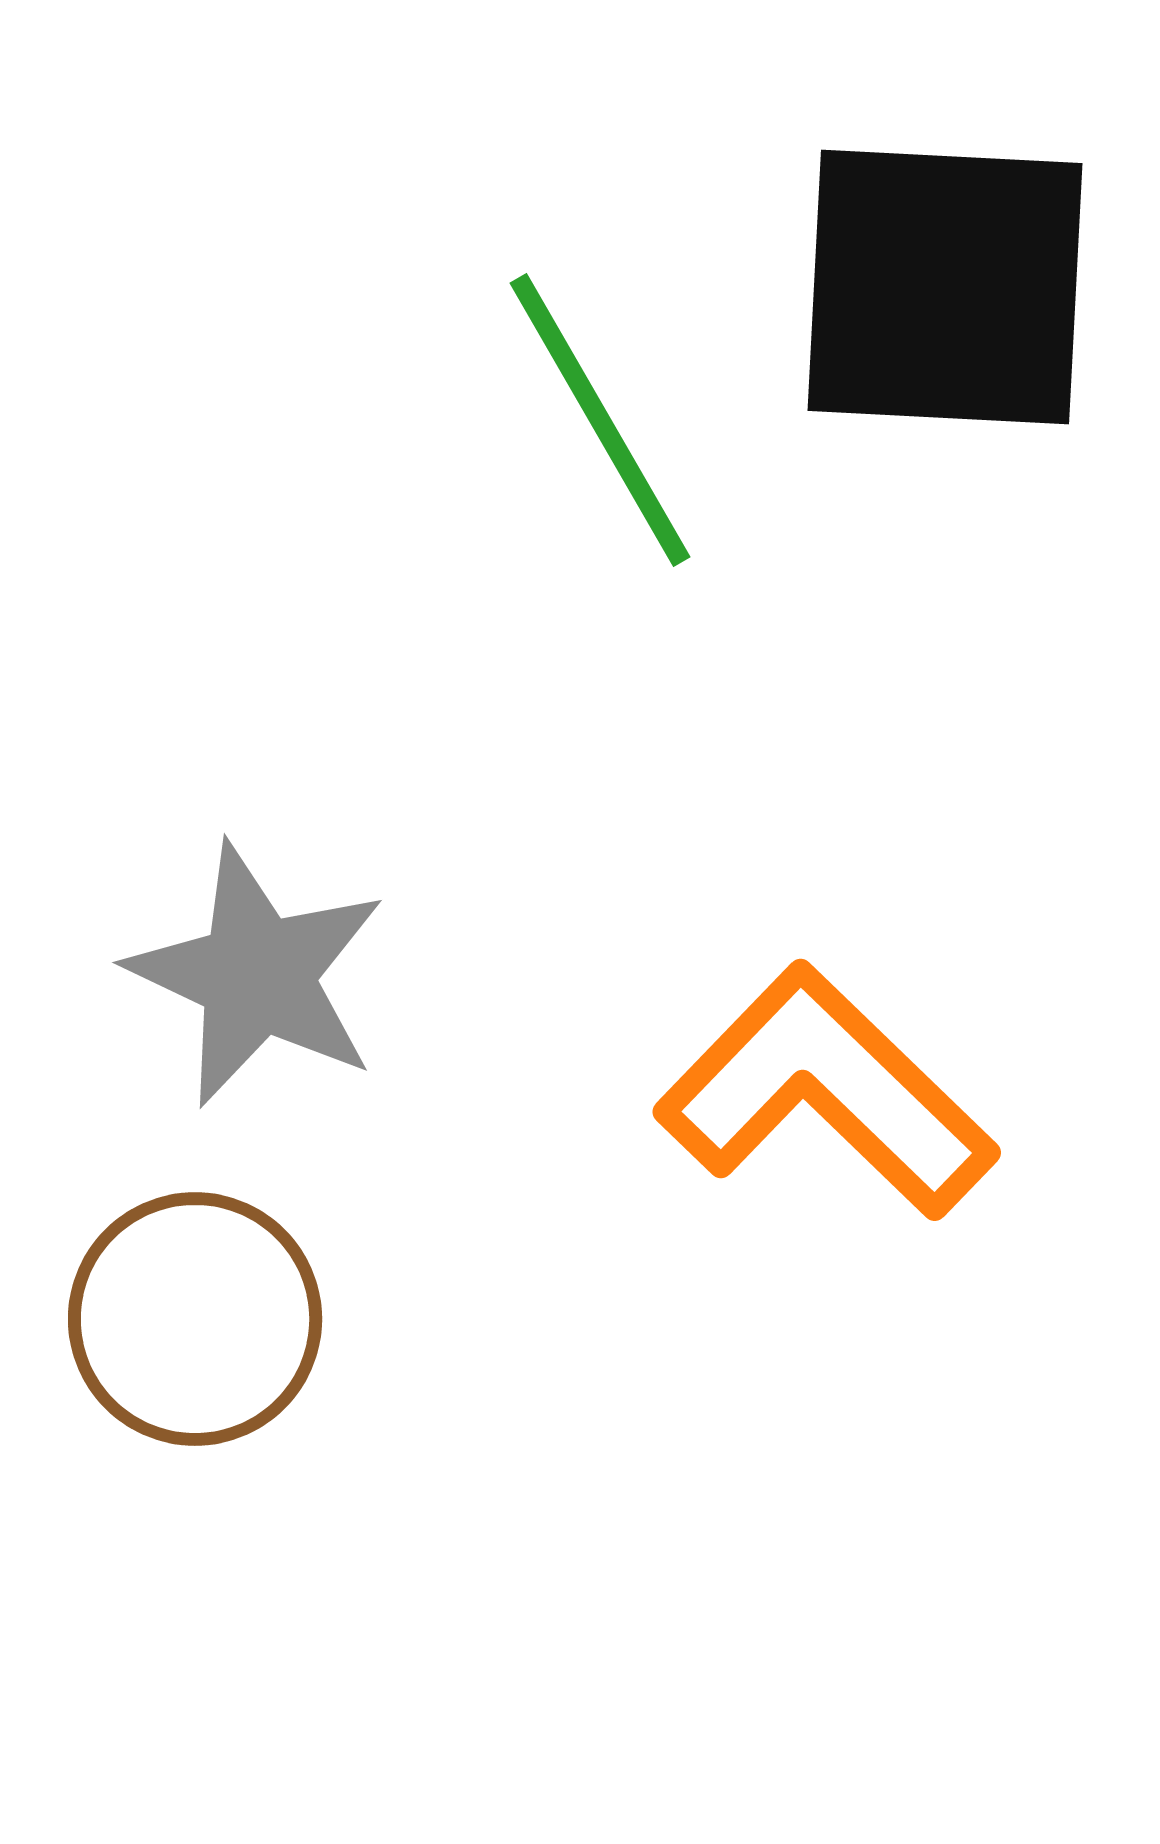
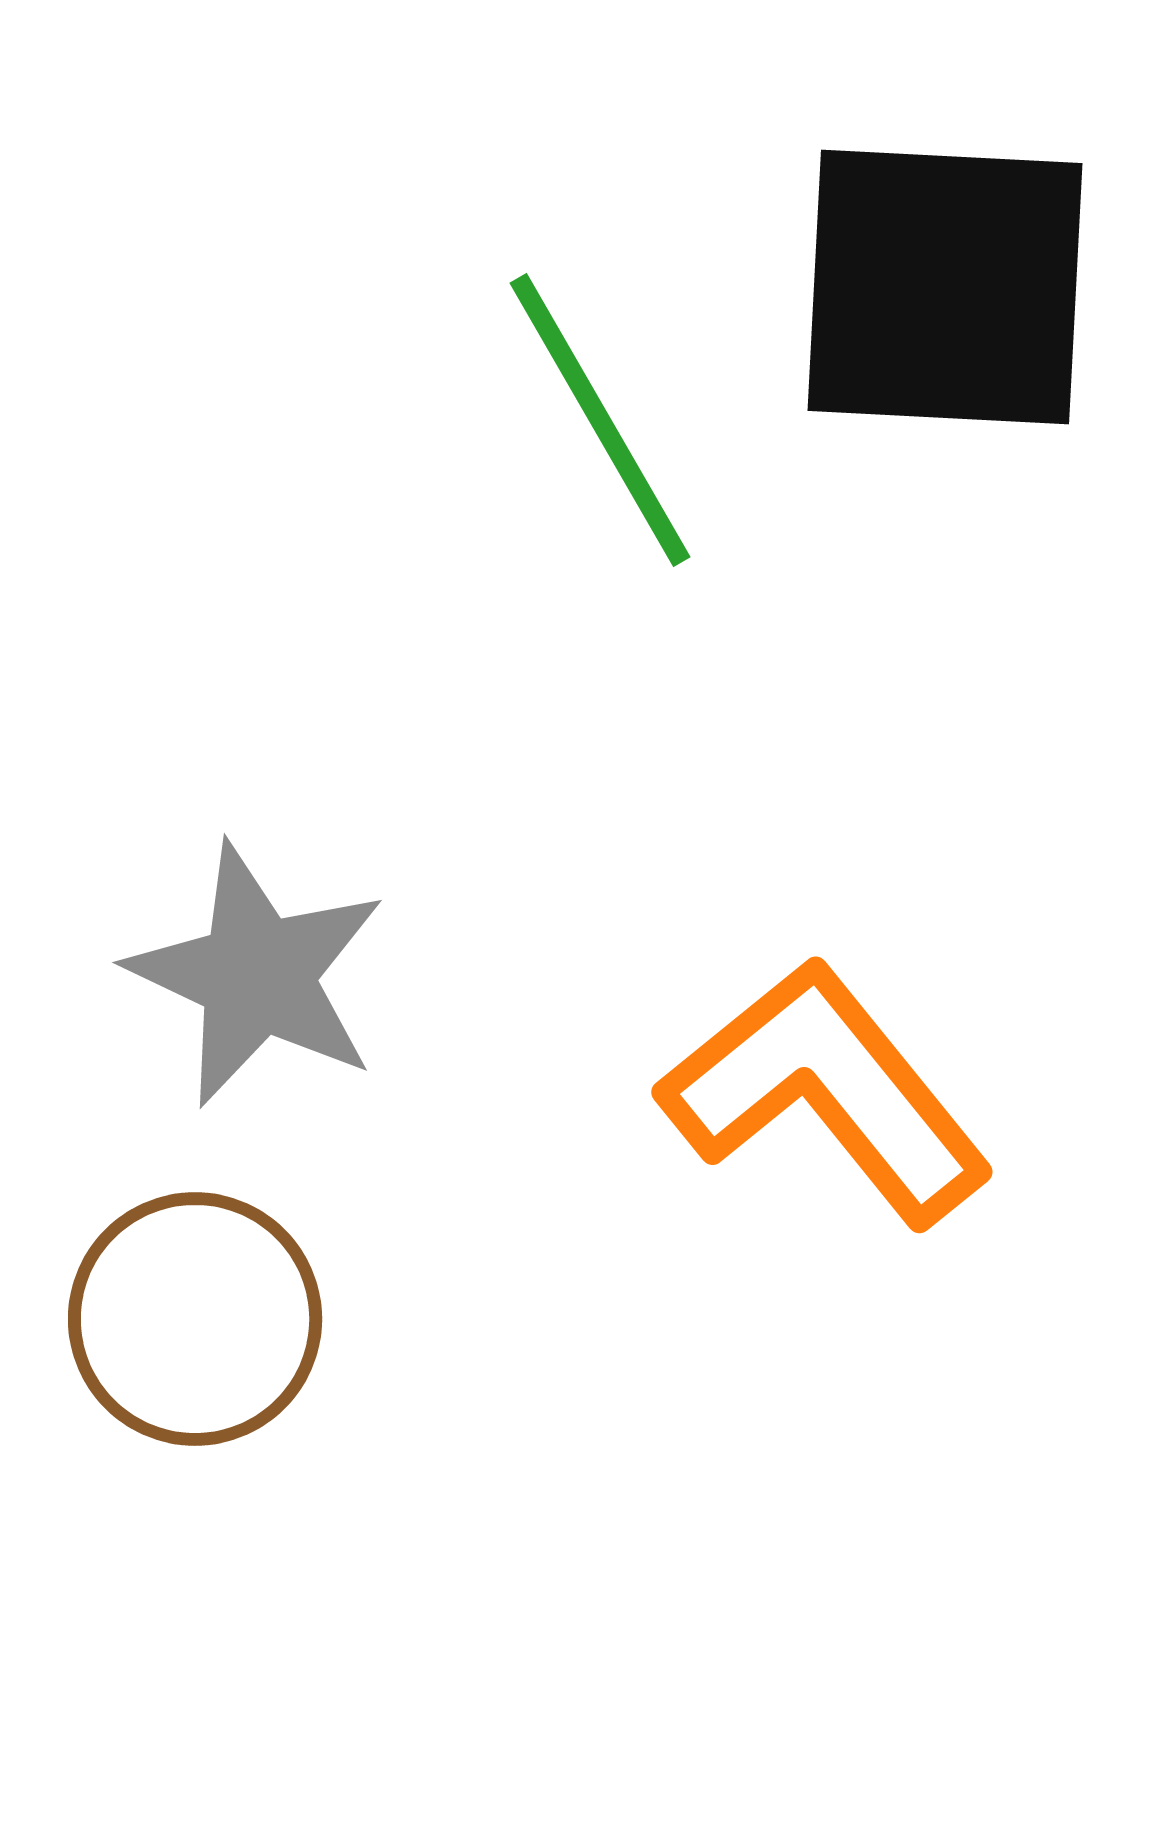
orange L-shape: rotated 7 degrees clockwise
